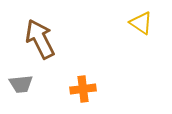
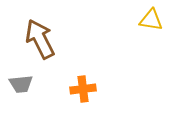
yellow triangle: moved 10 px right, 3 px up; rotated 25 degrees counterclockwise
